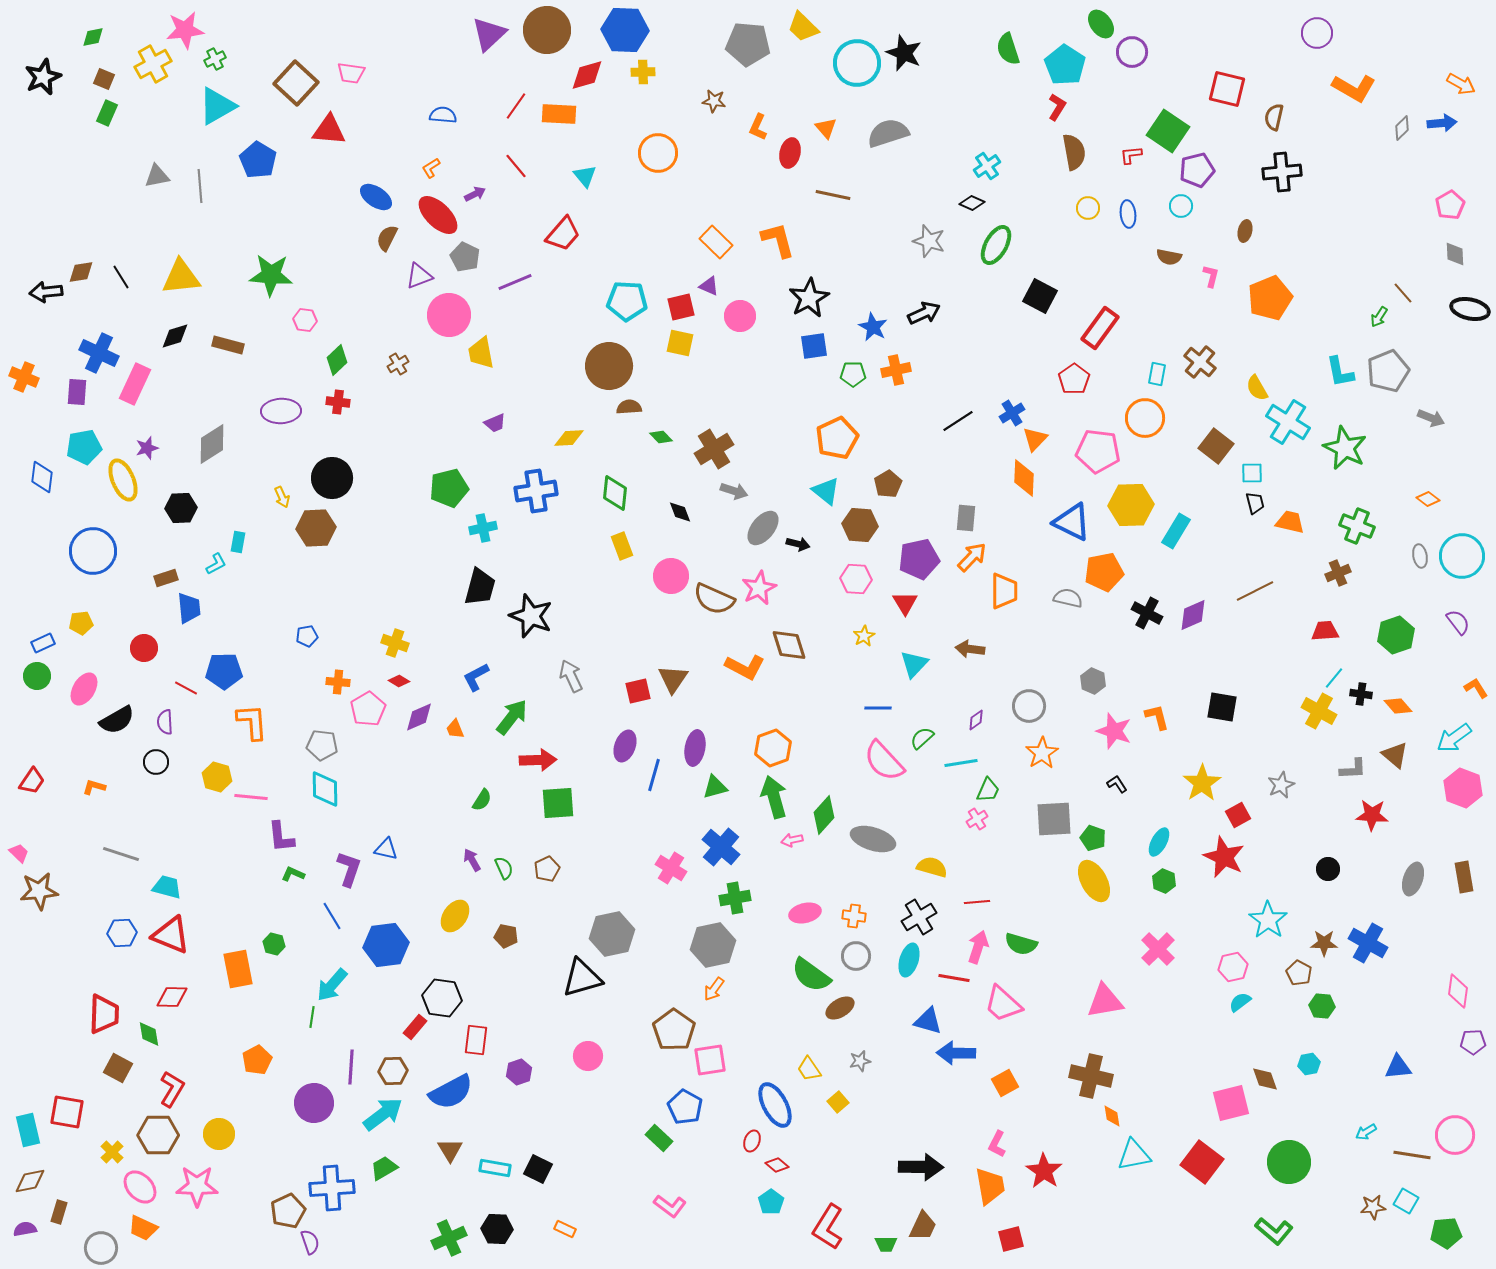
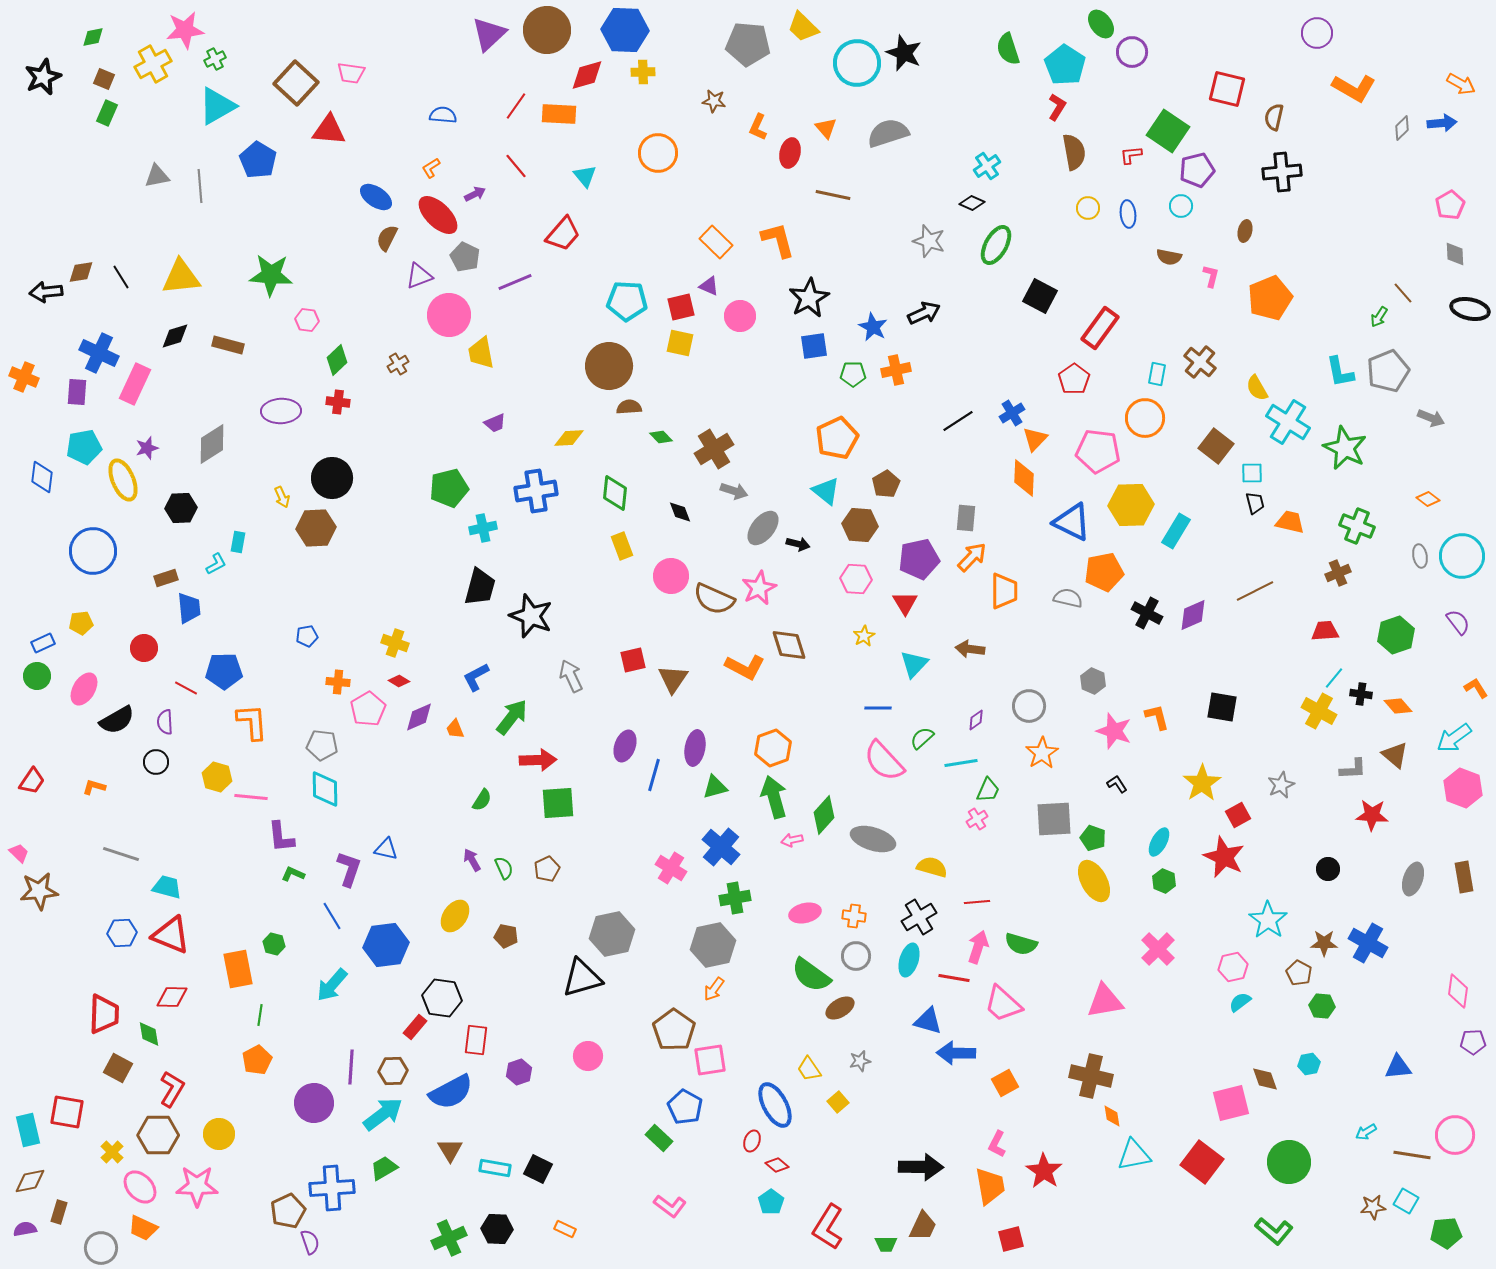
pink hexagon at (305, 320): moved 2 px right
brown pentagon at (888, 484): moved 2 px left
red square at (638, 691): moved 5 px left, 31 px up
green line at (312, 1017): moved 52 px left, 2 px up
